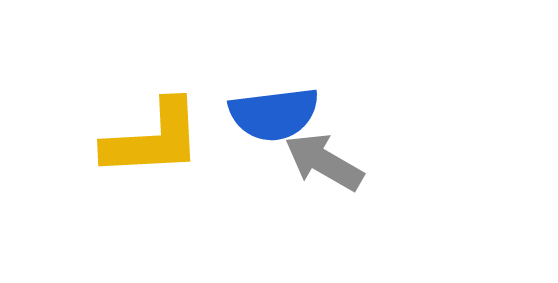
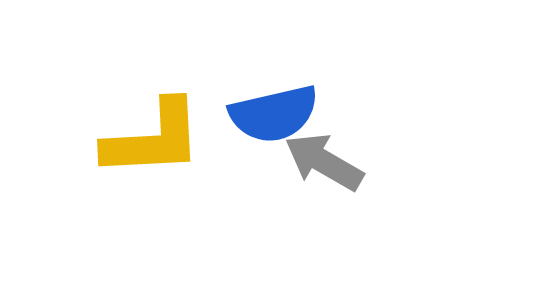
blue semicircle: rotated 6 degrees counterclockwise
